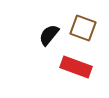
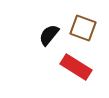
red rectangle: rotated 12 degrees clockwise
